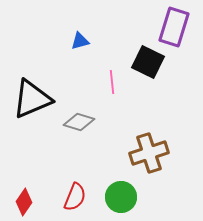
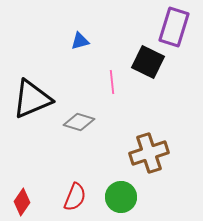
red diamond: moved 2 px left
